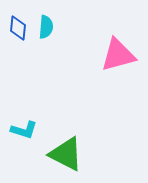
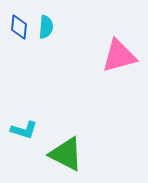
blue diamond: moved 1 px right, 1 px up
pink triangle: moved 1 px right, 1 px down
